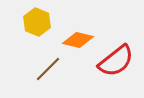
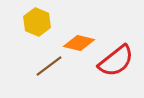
orange diamond: moved 1 px right, 3 px down
brown line: moved 1 px right, 3 px up; rotated 8 degrees clockwise
